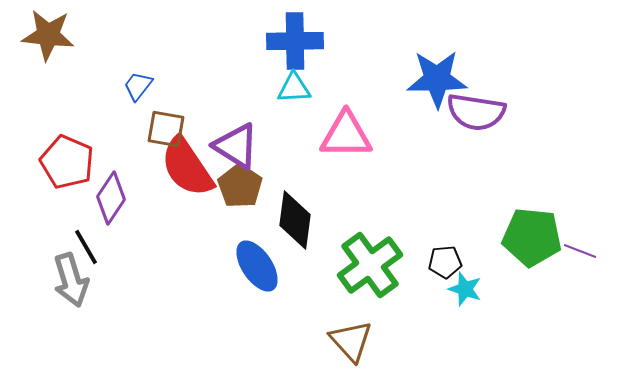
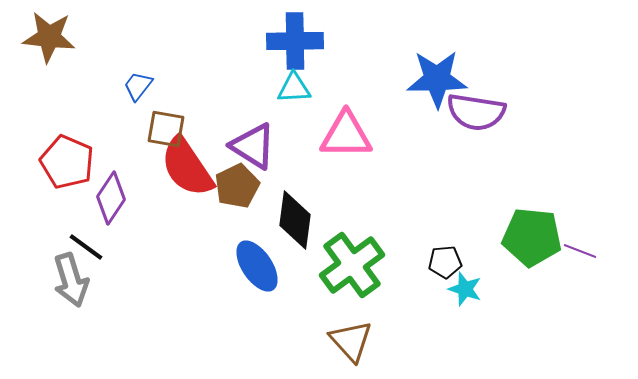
brown star: moved 1 px right, 2 px down
purple triangle: moved 17 px right
brown pentagon: moved 3 px left; rotated 12 degrees clockwise
black line: rotated 24 degrees counterclockwise
green cross: moved 18 px left
